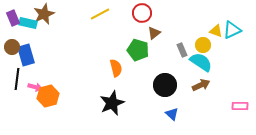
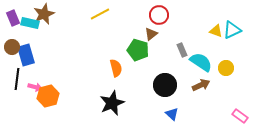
red circle: moved 17 px right, 2 px down
cyan rectangle: moved 2 px right
brown triangle: moved 3 px left, 1 px down
yellow circle: moved 23 px right, 23 px down
pink rectangle: moved 10 px down; rotated 35 degrees clockwise
